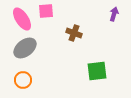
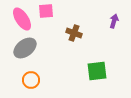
purple arrow: moved 7 px down
orange circle: moved 8 px right
